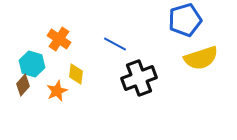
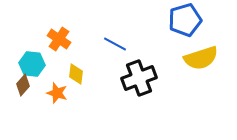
cyan hexagon: rotated 10 degrees counterclockwise
orange star: moved 2 px down; rotated 30 degrees counterclockwise
